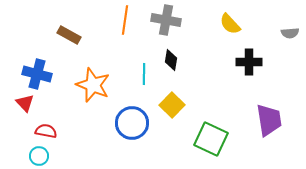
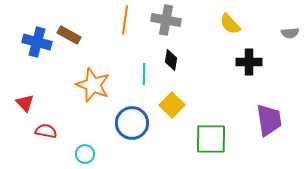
blue cross: moved 32 px up
green square: rotated 24 degrees counterclockwise
cyan circle: moved 46 px right, 2 px up
